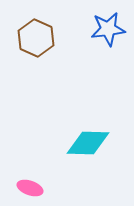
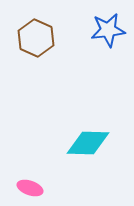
blue star: moved 1 px down
